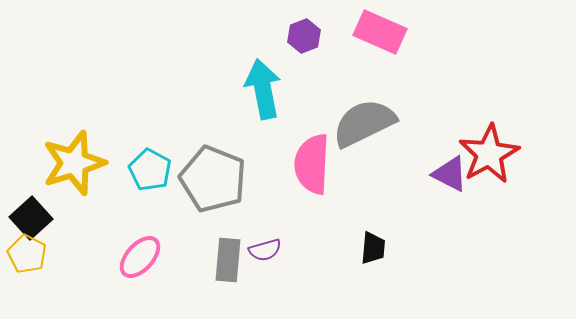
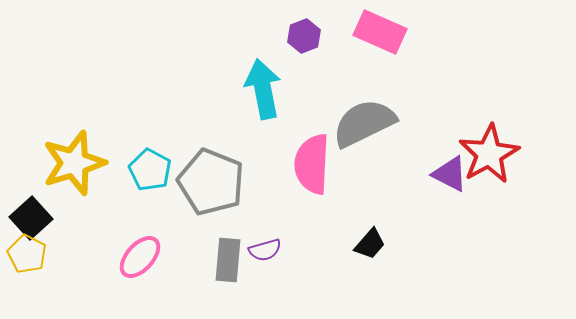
gray pentagon: moved 2 px left, 3 px down
black trapezoid: moved 3 px left, 4 px up; rotated 36 degrees clockwise
